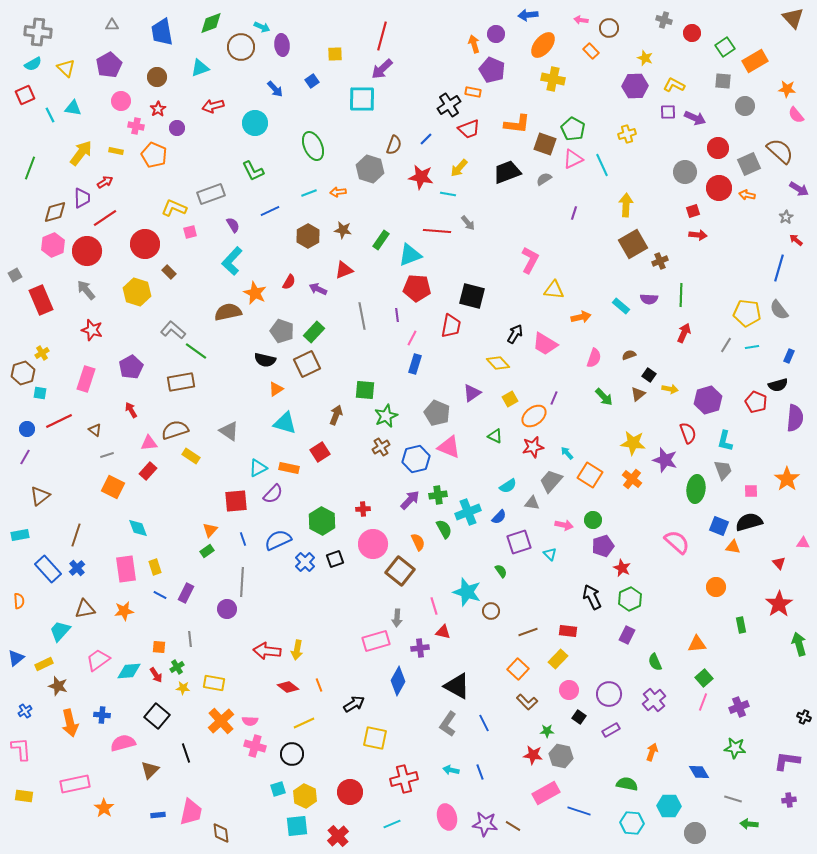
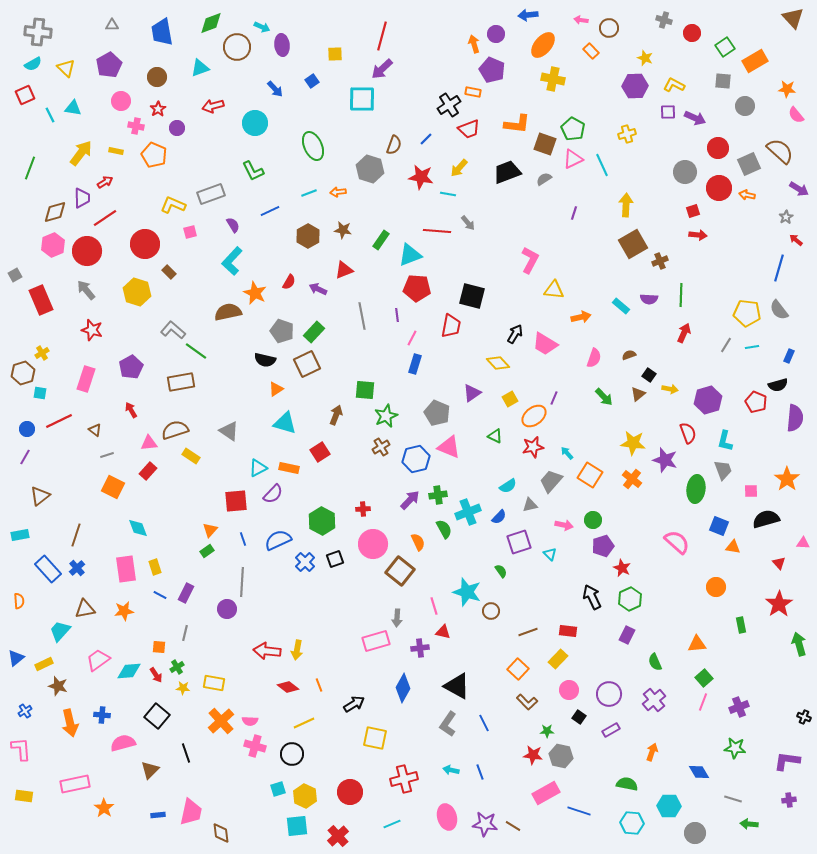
brown circle at (241, 47): moved 4 px left
yellow L-shape at (174, 208): moved 1 px left, 3 px up
gray triangle at (532, 503): moved 2 px left, 2 px down; rotated 21 degrees counterclockwise
black semicircle at (749, 522): moved 17 px right, 3 px up
gray line at (190, 639): moved 5 px left, 6 px up; rotated 21 degrees clockwise
blue diamond at (398, 681): moved 5 px right, 7 px down
